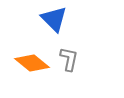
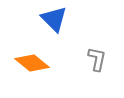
gray L-shape: moved 28 px right
